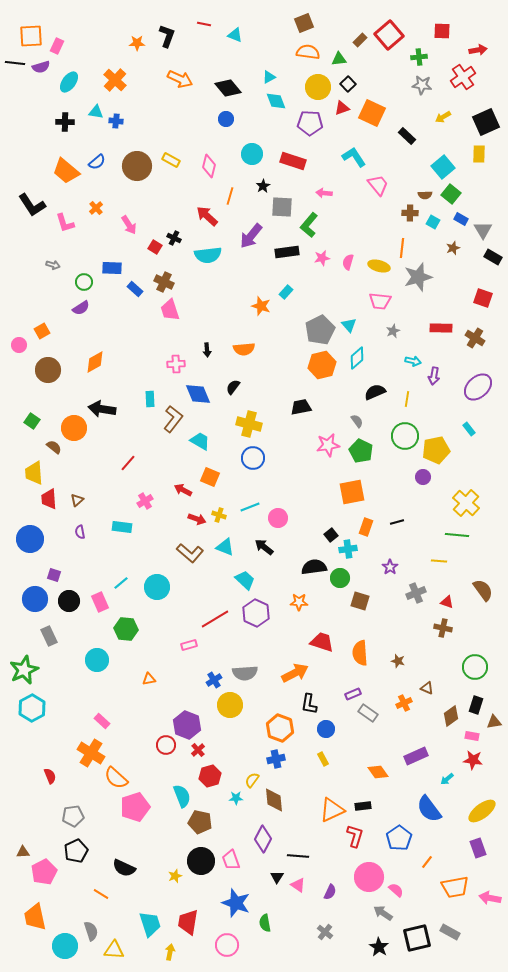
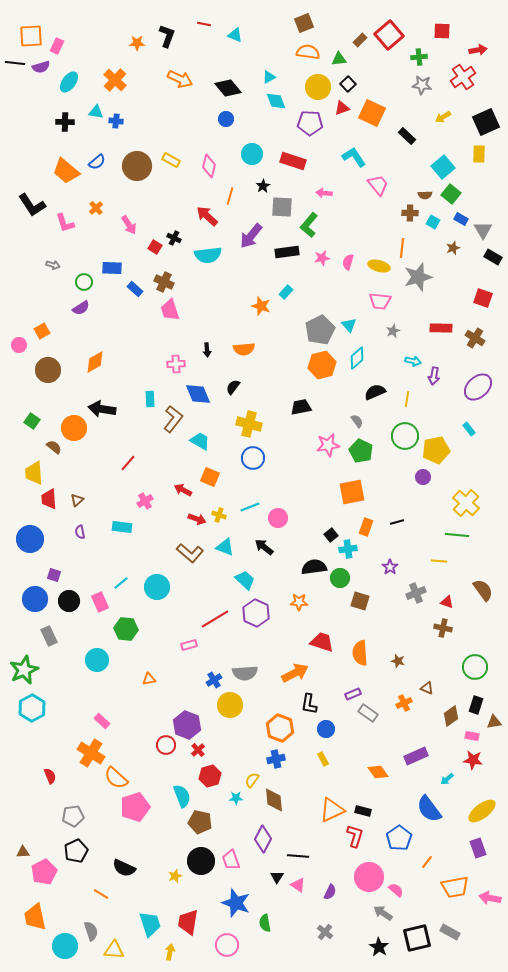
black rectangle at (363, 806): moved 5 px down; rotated 21 degrees clockwise
